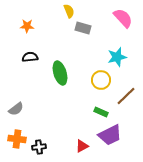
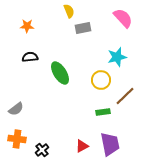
gray rectangle: rotated 28 degrees counterclockwise
green ellipse: rotated 15 degrees counterclockwise
brown line: moved 1 px left
green rectangle: moved 2 px right; rotated 32 degrees counterclockwise
purple trapezoid: moved 9 px down; rotated 75 degrees counterclockwise
black cross: moved 3 px right, 3 px down; rotated 32 degrees counterclockwise
